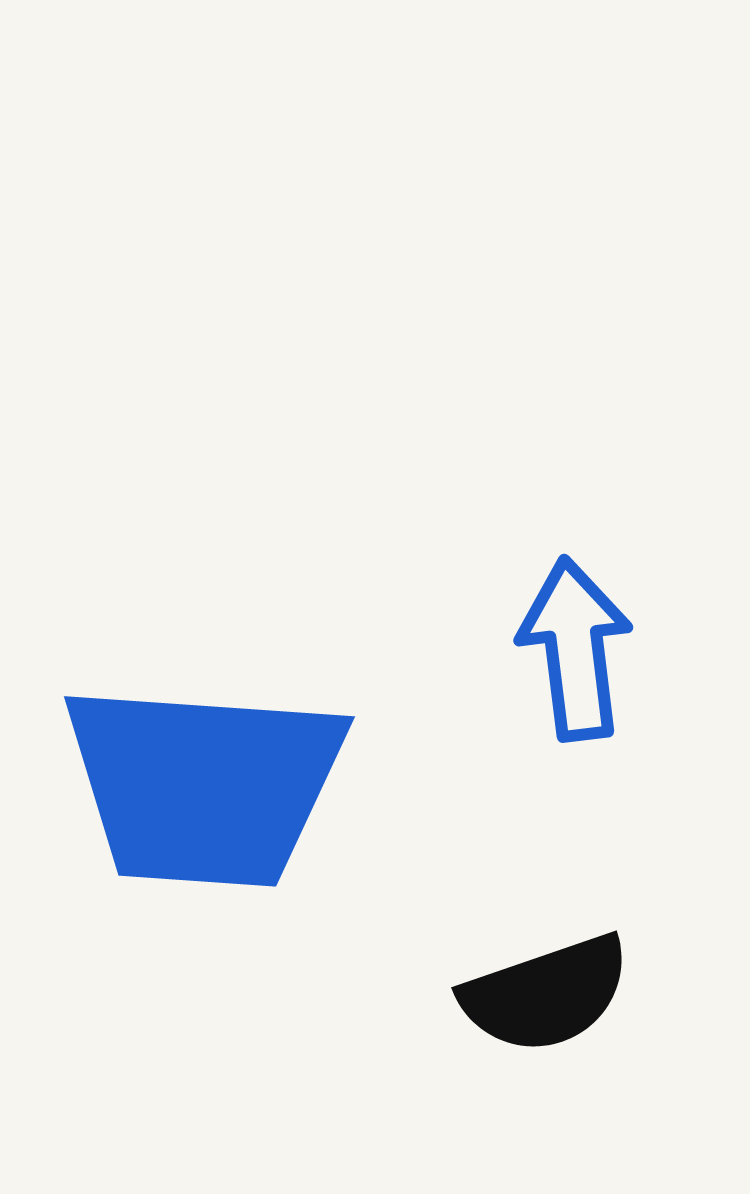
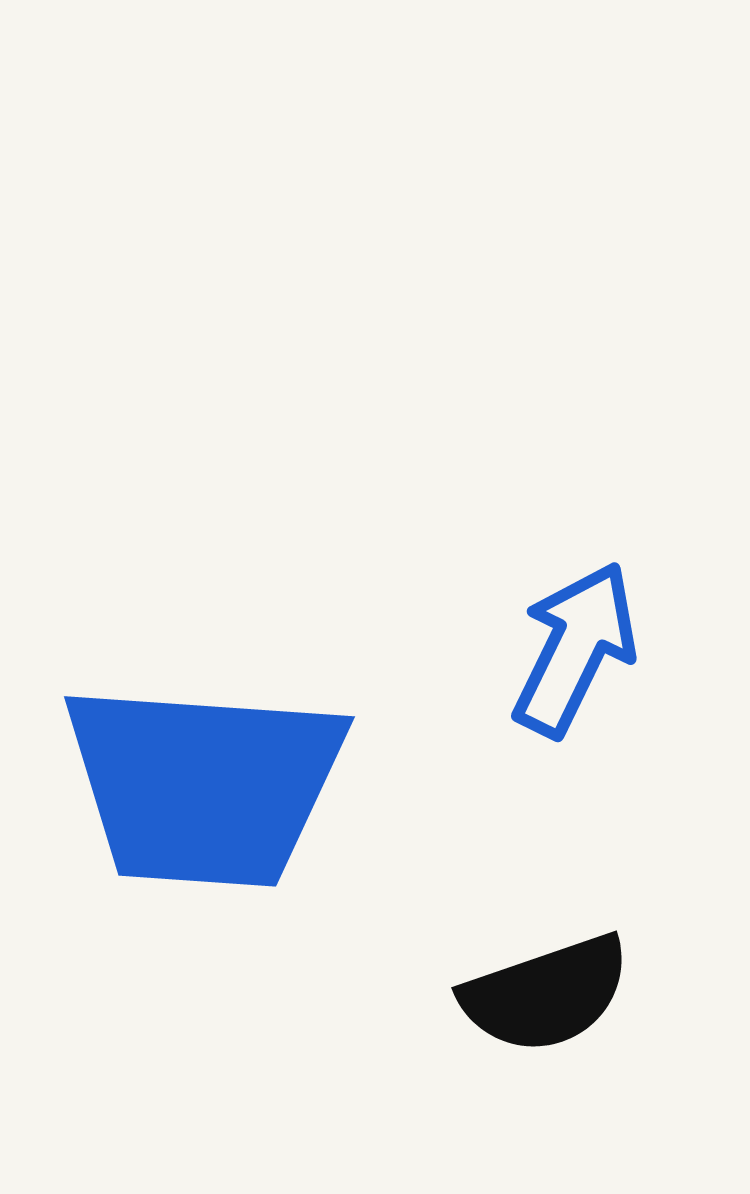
blue arrow: rotated 33 degrees clockwise
